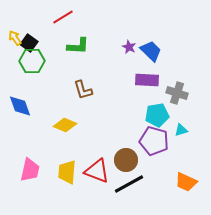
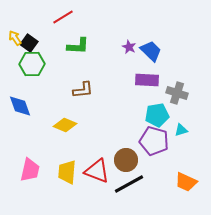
green hexagon: moved 3 px down
brown L-shape: rotated 80 degrees counterclockwise
